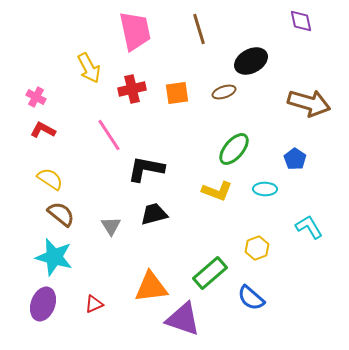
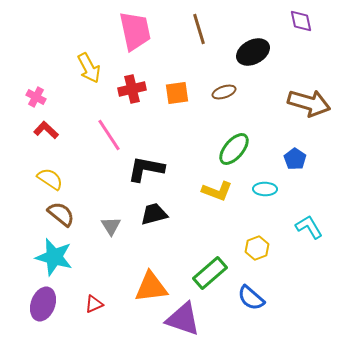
black ellipse: moved 2 px right, 9 px up
red L-shape: moved 3 px right; rotated 15 degrees clockwise
